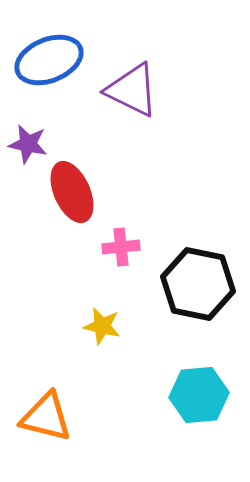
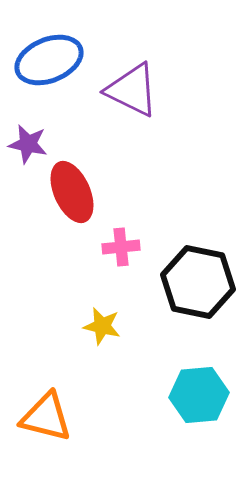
black hexagon: moved 2 px up
